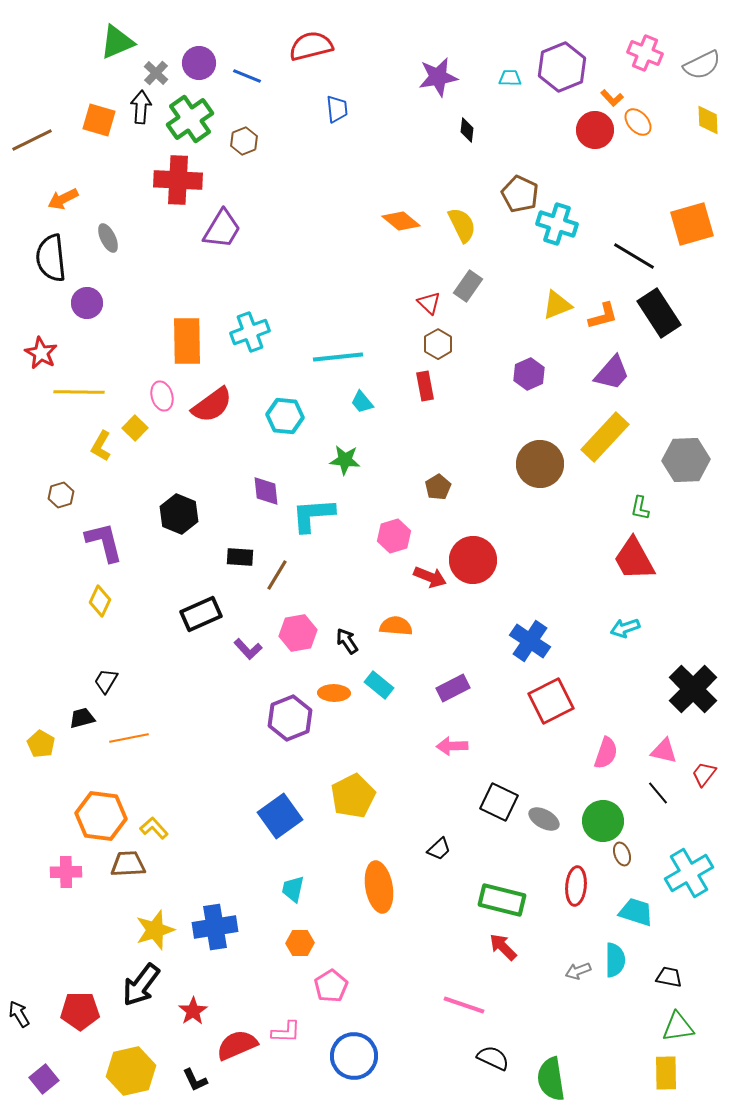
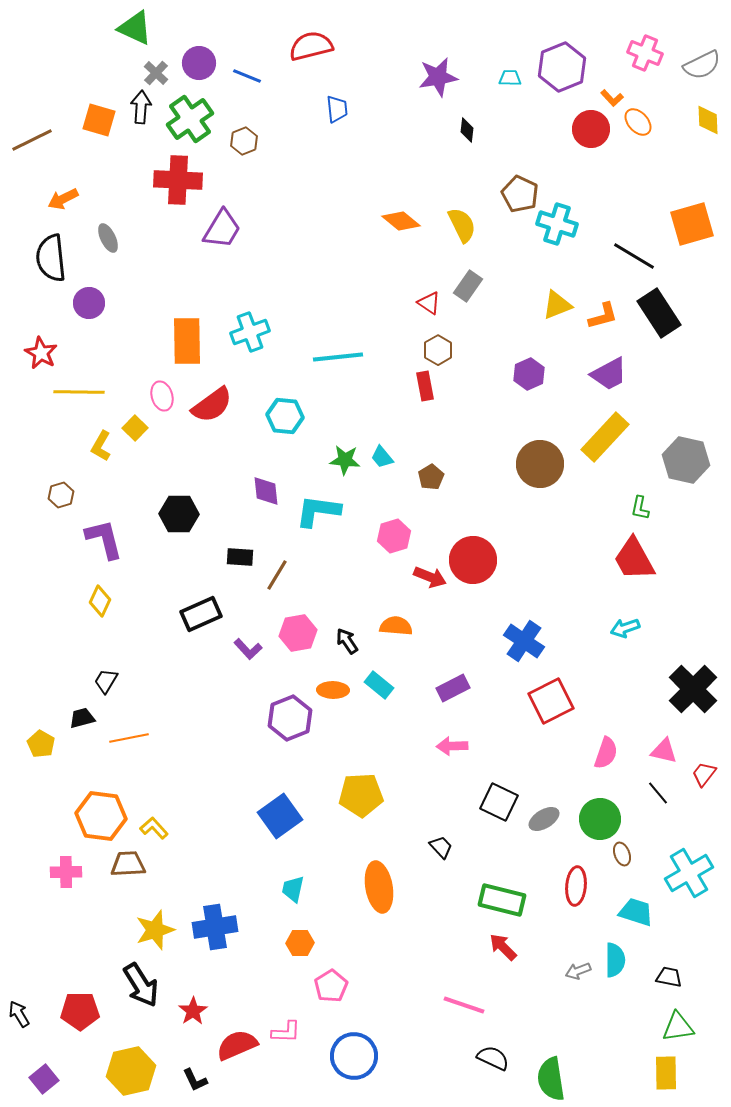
green triangle at (117, 42): moved 18 px right, 14 px up; rotated 48 degrees clockwise
red circle at (595, 130): moved 4 px left, 1 px up
purple circle at (87, 303): moved 2 px right
red triangle at (429, 303): rotated 10 degrees counterclockwise
brown hexagon at (438, 344): moved 6 px down
purple trapezoid at (612, 373): moved 3 px left, 1 px down; rotated 21 degrees clockwise
cyan trapezoid at (362, 402): moved 20 px right, 55 px down
gray hexagon at (686, 460): rotated 15 degrees clockwise
brown pentagon at (438, 487): moved 7 px left, 10 px up
black hexagon at (179, 514): rotated 21 degrees counterclockwise
cyan L-shape at (313, 515): moved 5 px right, 4 px up; rotated 12 degrees clockwise
purple L-shape at (104, 542): moved 3 px up
blue cross at (530, 641): moved 6 px left
orange ellipse at (334, 693): moved 1 px left, 3 px up
yellow pentagon at (353, 796): moved 8 px right, 1 px up; rotated 24 degrees clockwise
gray ellipse at (544, 819): rotated 60 degrees counterclockwise
green circle at (603, 821): moved 3 px left, 2 px up
black trapezoid at (439, 849): moved 2 px right, 2 px up; rotated 90 degrees counterclockwise
black arrow at (141, 985): rotated 69 degrees counterclockwise
